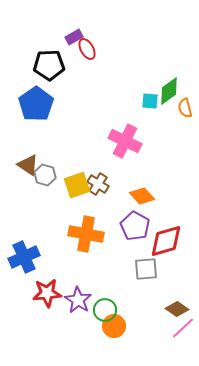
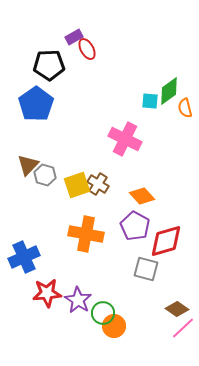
pink cross: moved 2 px up
brown triangle: rotated 40 degrees clockwise
gray square: rotated 20 degrees clockwise
green circle: moved 2 px left, 3 px down
